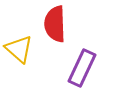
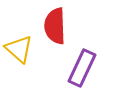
red semicircle: moved 2 px down
